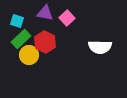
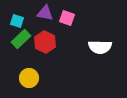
pink square: rotated 28 degrees counterclockwise
yellow circle: moved 23 px down
